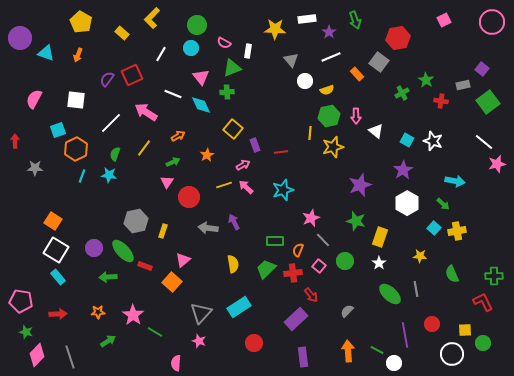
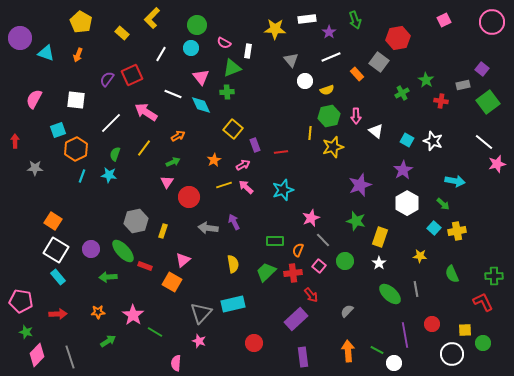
orange star at (207, 155): moved 7 px right, 5 px down
purple circle at (94, 248): moved 3 px left, 1 px down
green trapezoid at (266, 269): moved 3 px down
orange square at (172, 282): rotated 12 degrees counterclockwise
cyan rectangle at (239, 307): moved 6 px left, 3 px up; rotated 20 degrees clockwise
